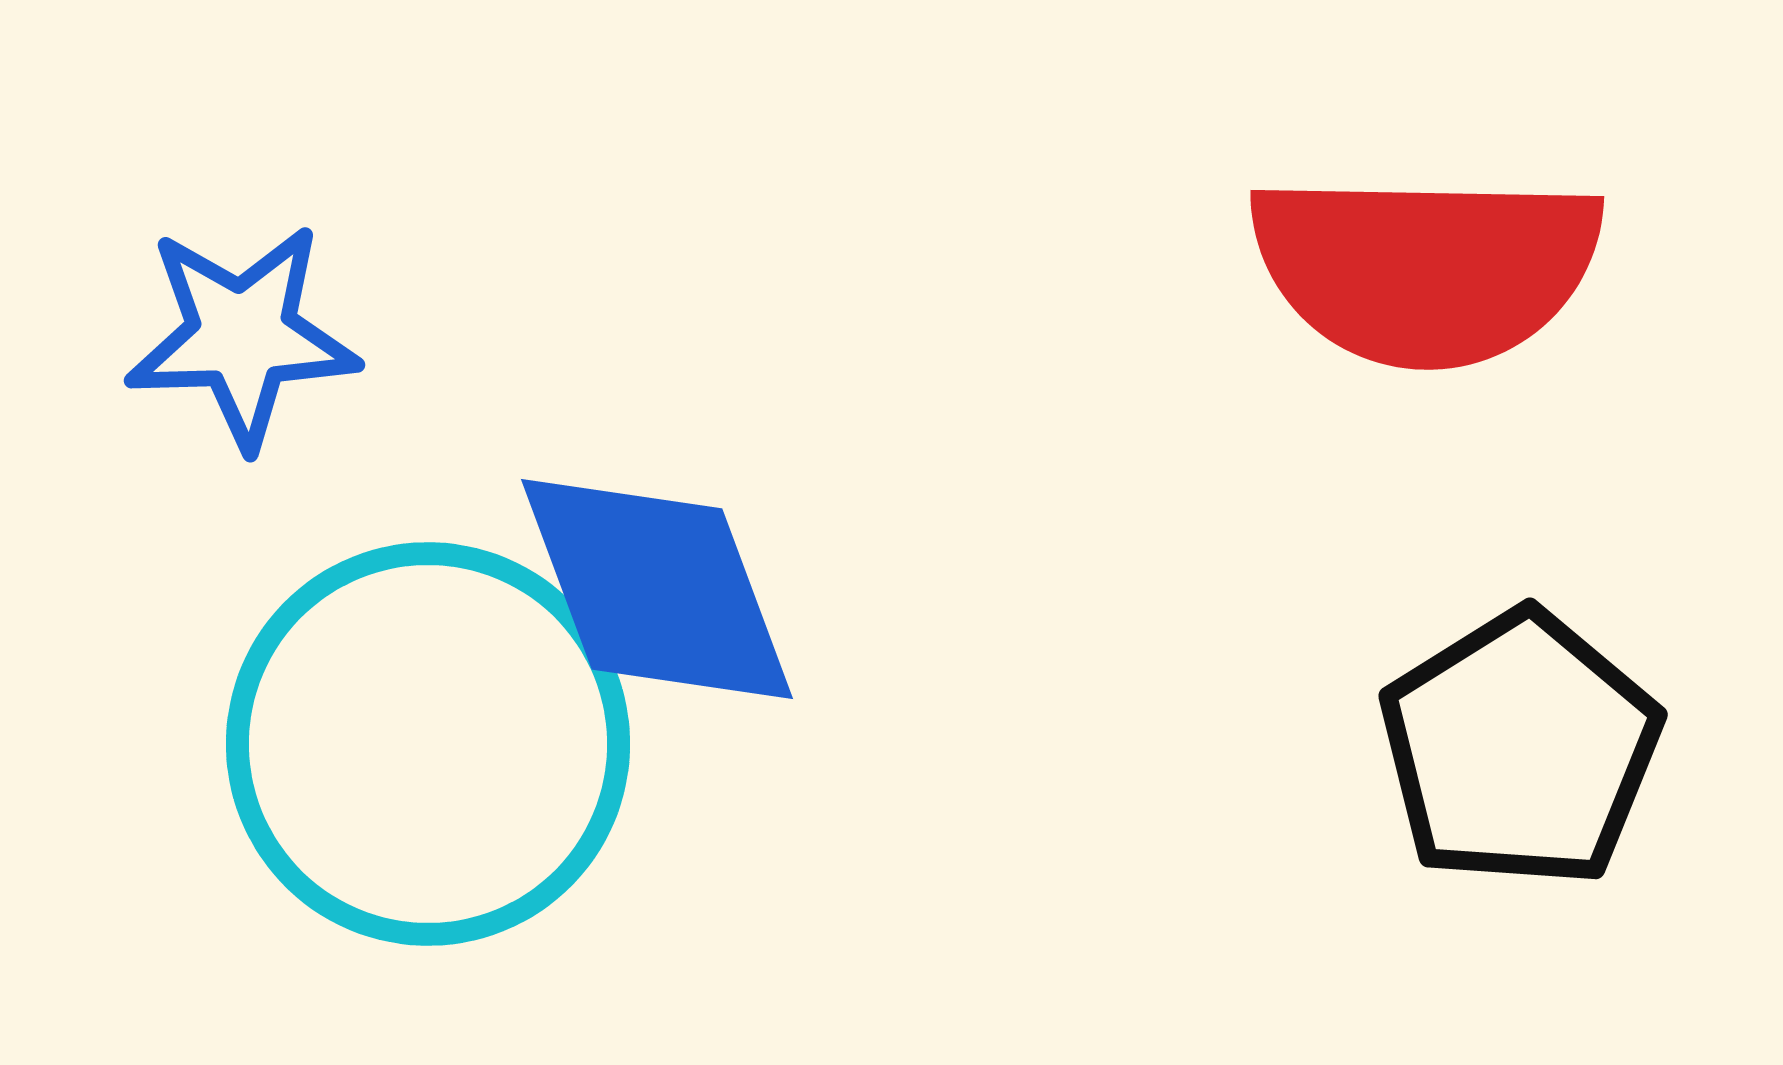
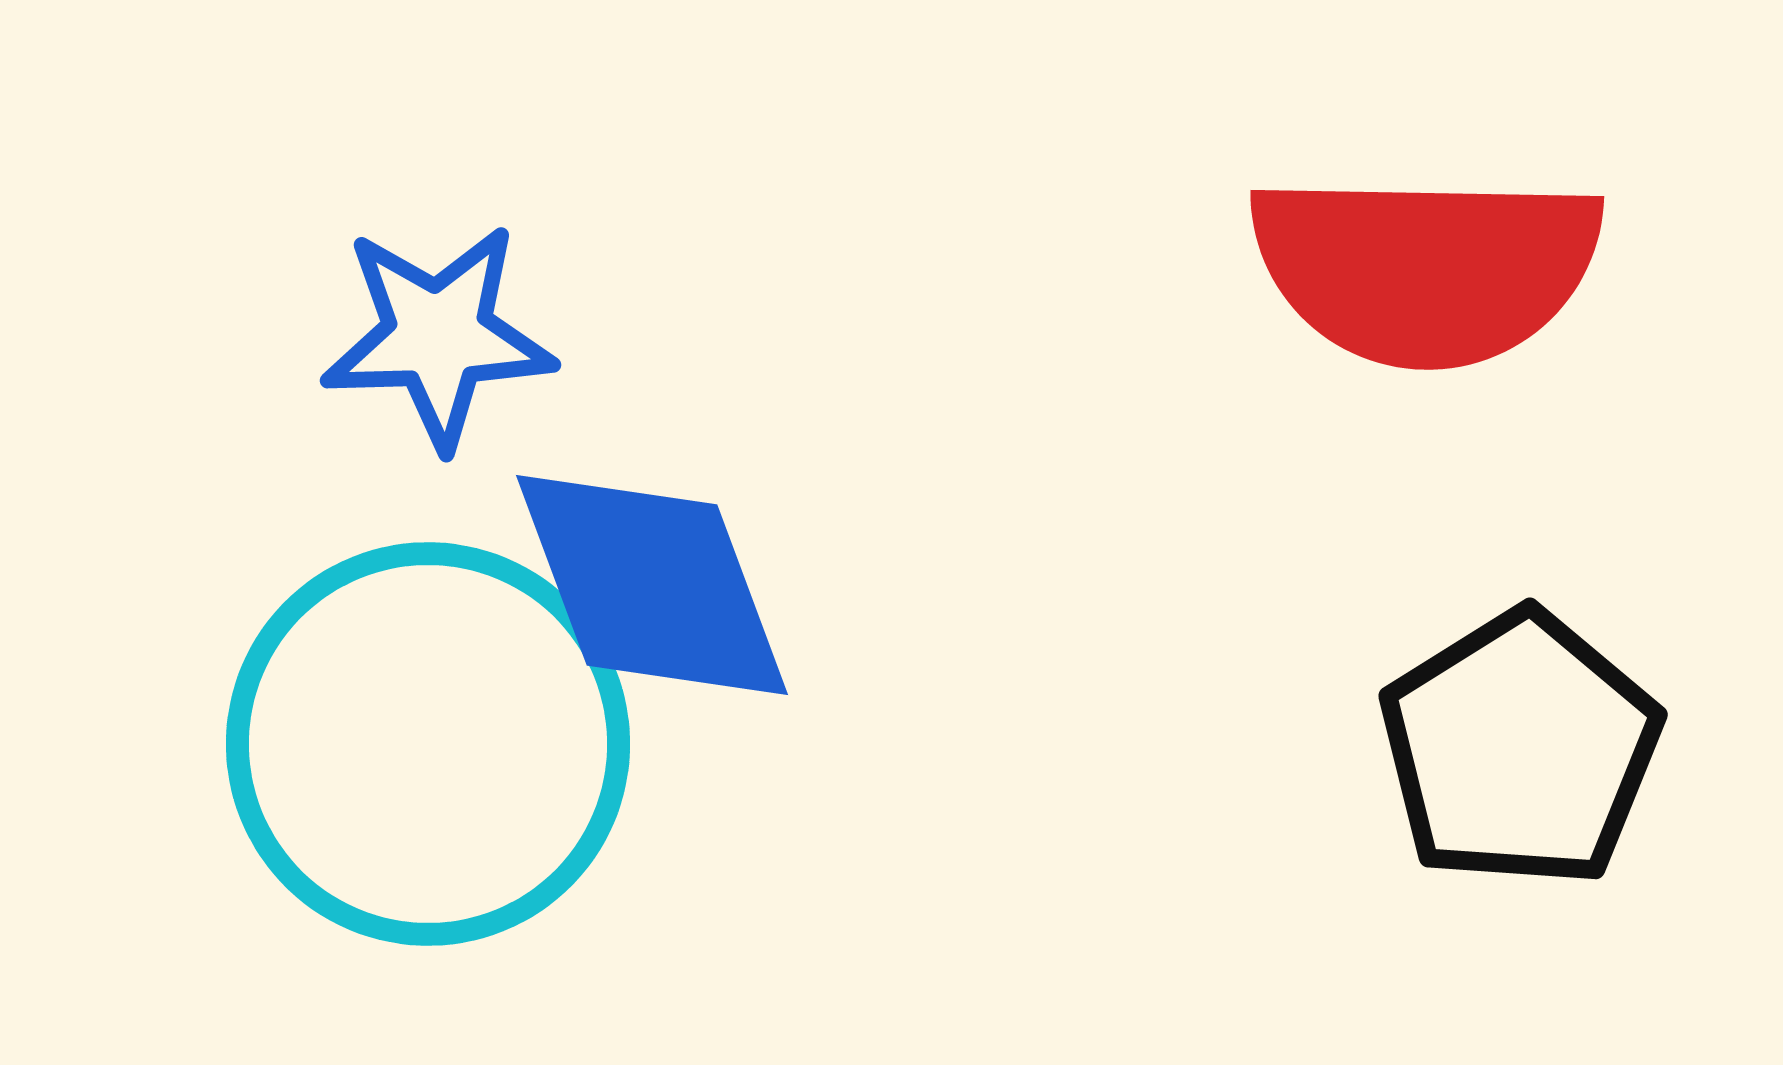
blue star: moved 196 px right
blue diamond: moved 5 px left, 4 px up
